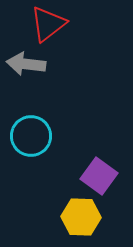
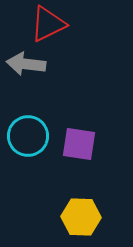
red triangle: rotated 12 degrees clockwise
cyan circle: moved 3 px left
purple square: moved 20 px left, 32 px up; rotated 27 degrees counterclockwise
